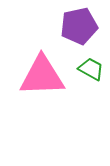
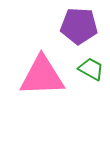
purple pentagon: rotated 15 degrees clockwise
